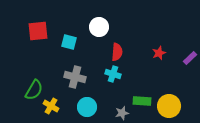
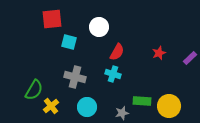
red square: moved 14 px right, 12 px up
red semicircle: rotated 24 degrees clockwise
yellow cross: rotated 21 degrees clockwise
